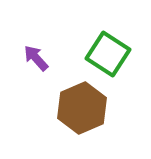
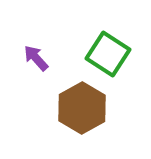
brown hexagon: rotated 6 degrees counterclockwise
